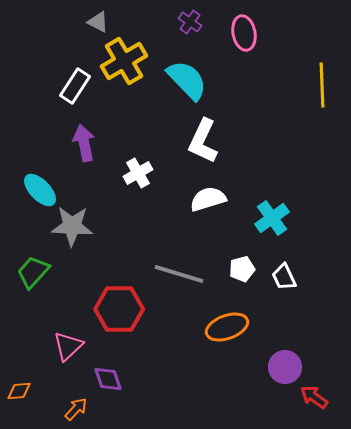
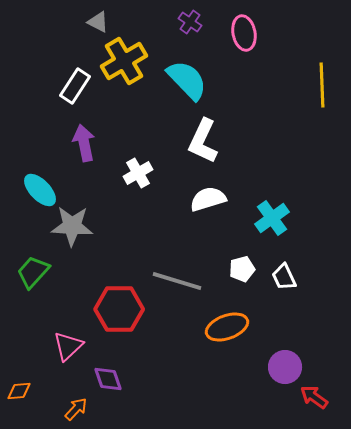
gray line: moved 2 px left, 7 px down
